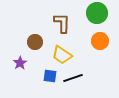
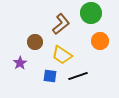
green circle: moved 6 px left
brown L-shape: moved 1 px left, 1 px down; rotated 50 degrees clockwise
black line: moved 5 px right, 2 px up
